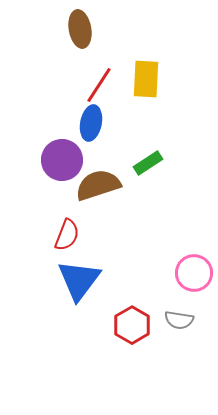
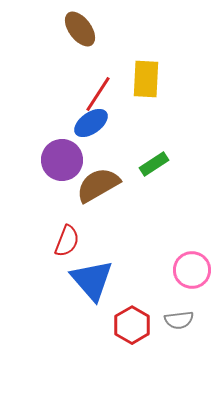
brown ellipse: rotated 27 degrees counterclockwise
red line: moved 1 px left, 9 px down
blue ellipse: rotated 44 degrees clockwise
green rectangle: moved 6 px right, 1 px down
brown semicircle: rotated 12 degrees counterclockwise
red semicircle: moved 6 px down
pink circle: moved 2 px left, 3 px up
blue triangle: moved 13 px right; rotated 18 degrees counterclockwise
gray semicircle: rotated 16 degrees counterclockwise
